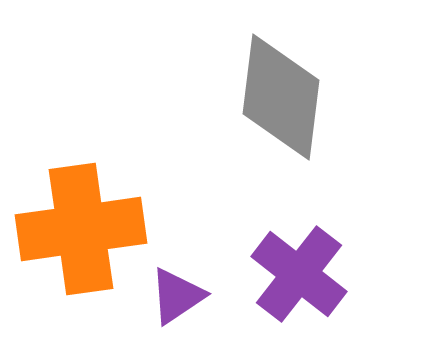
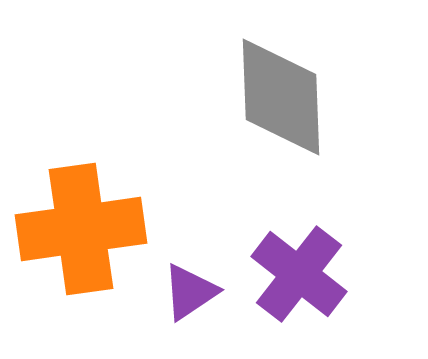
gray diamond: rotated 9 degrees counterclockwise
purple triangle: moved 13 px right, 4 px up
